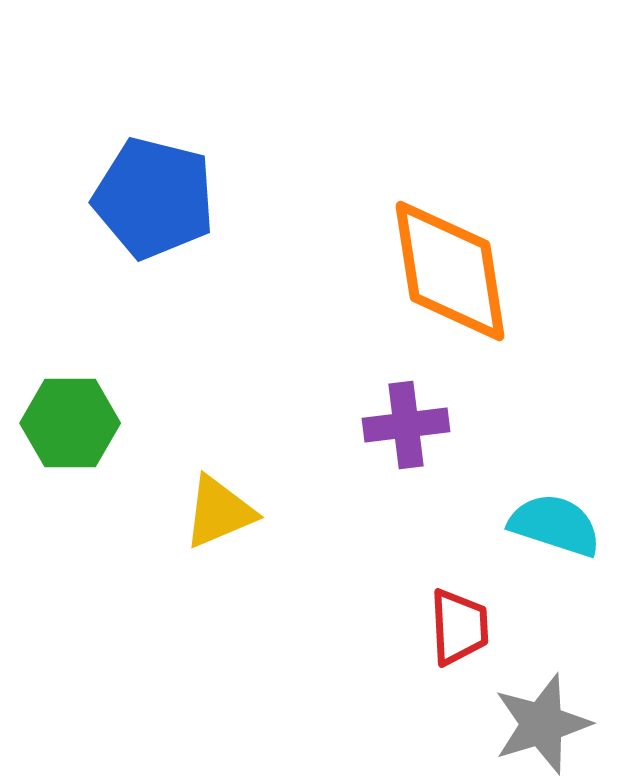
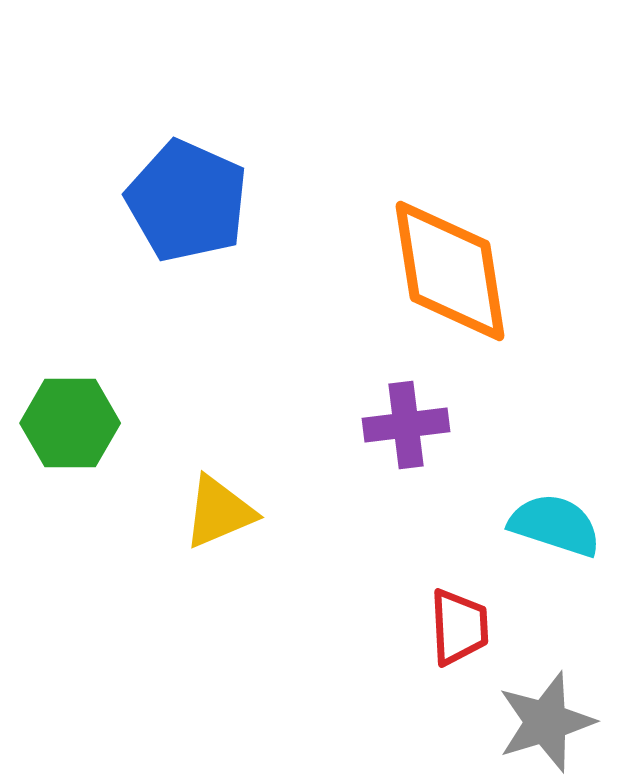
blue pentagon: moved 33 px right, 3 px down; rotated 10 degrees clockwise
gray star: moved 4 px right, 2 px up
